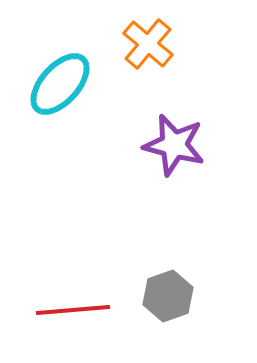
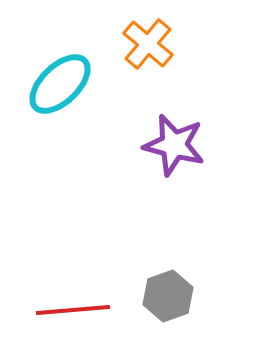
cyan ellipse: rotated 4 degrees clockwise
